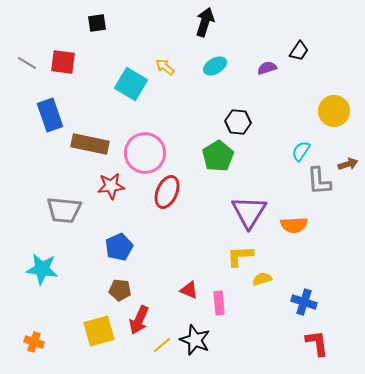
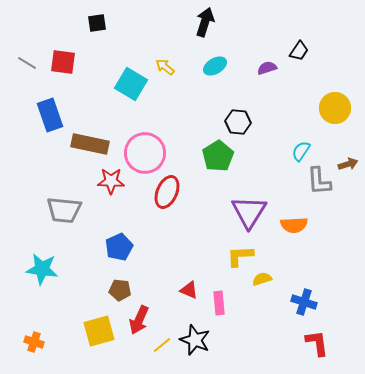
yellow circle: moved 1 px right, 3 px up
red star: moved 5 px up; rotated 8 degrees clockwise
